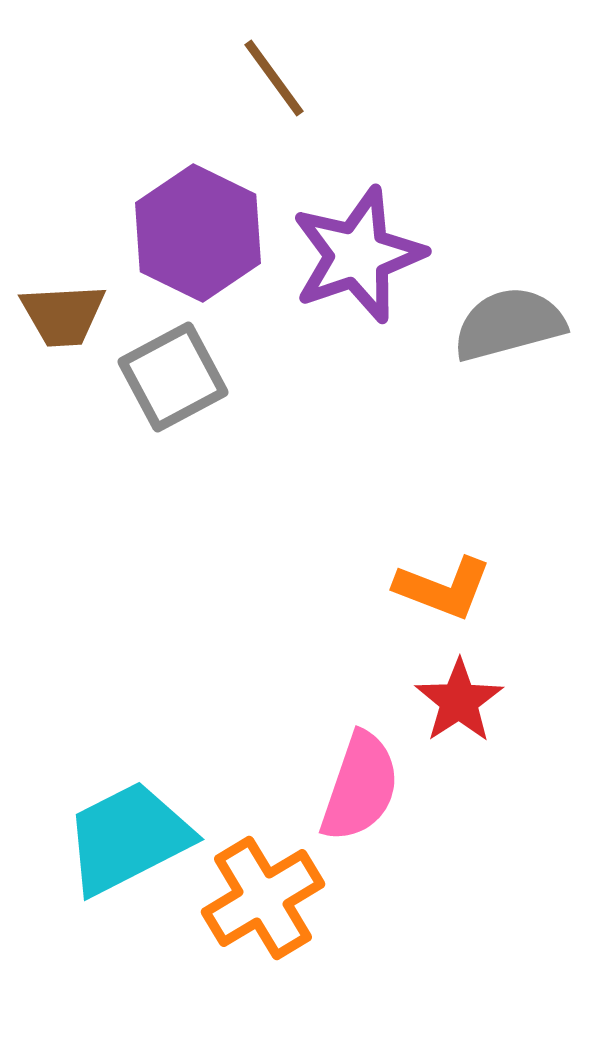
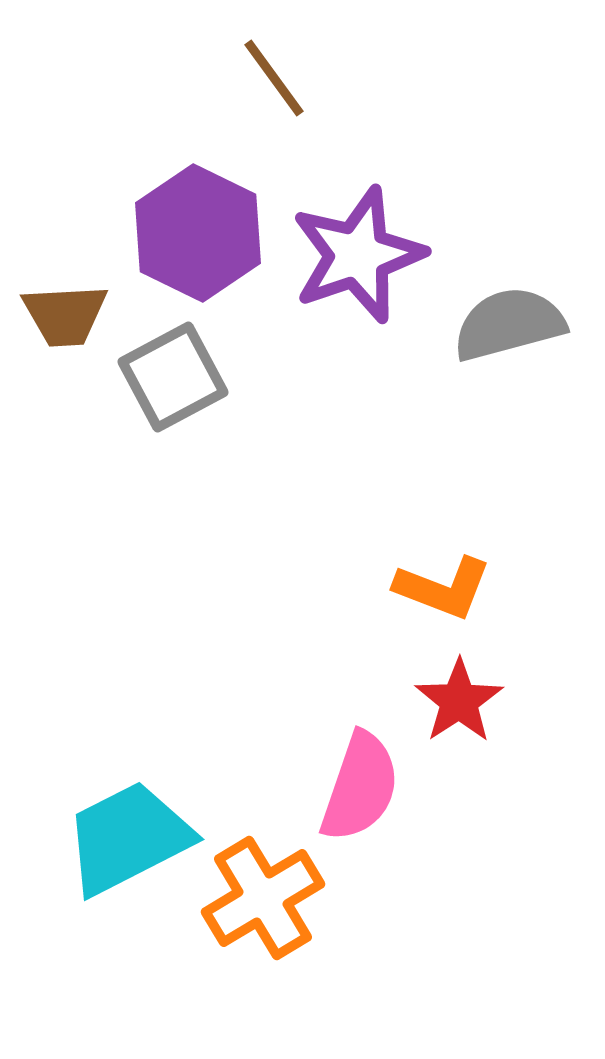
brown trapezoid: moved 2 px right
